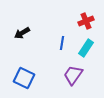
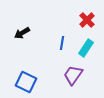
red cross: moved 1 px right, 1 px up; rotated 21 degrees counterclockwise
blue square: moved 2 px right, 4 px down
